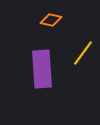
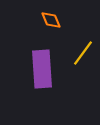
orange diamond: rotated 55 degrees clockwise
